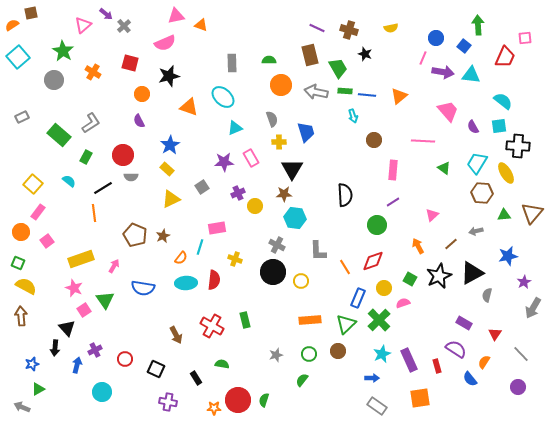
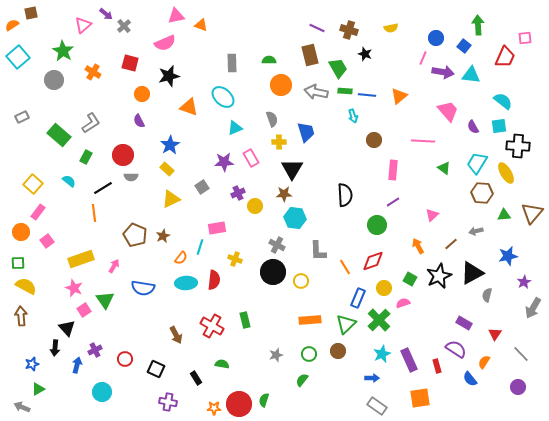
green square at (18, 263): rotated 24 degrees counterclockwise
red circle at (238, 400): moved 1 px right, 4 px down
